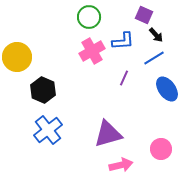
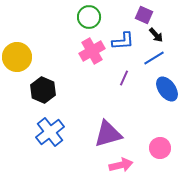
blue cross: moved 2 px right, 2 px down
pink circle: moved 1 px left, 1 px up
